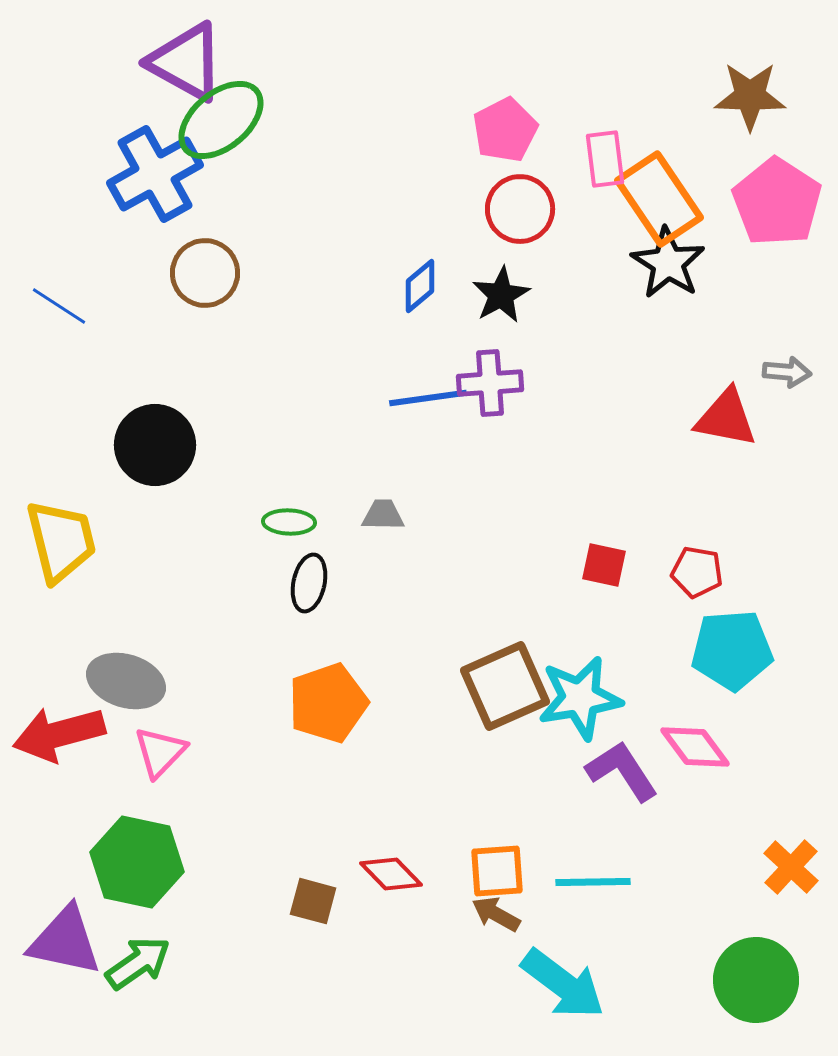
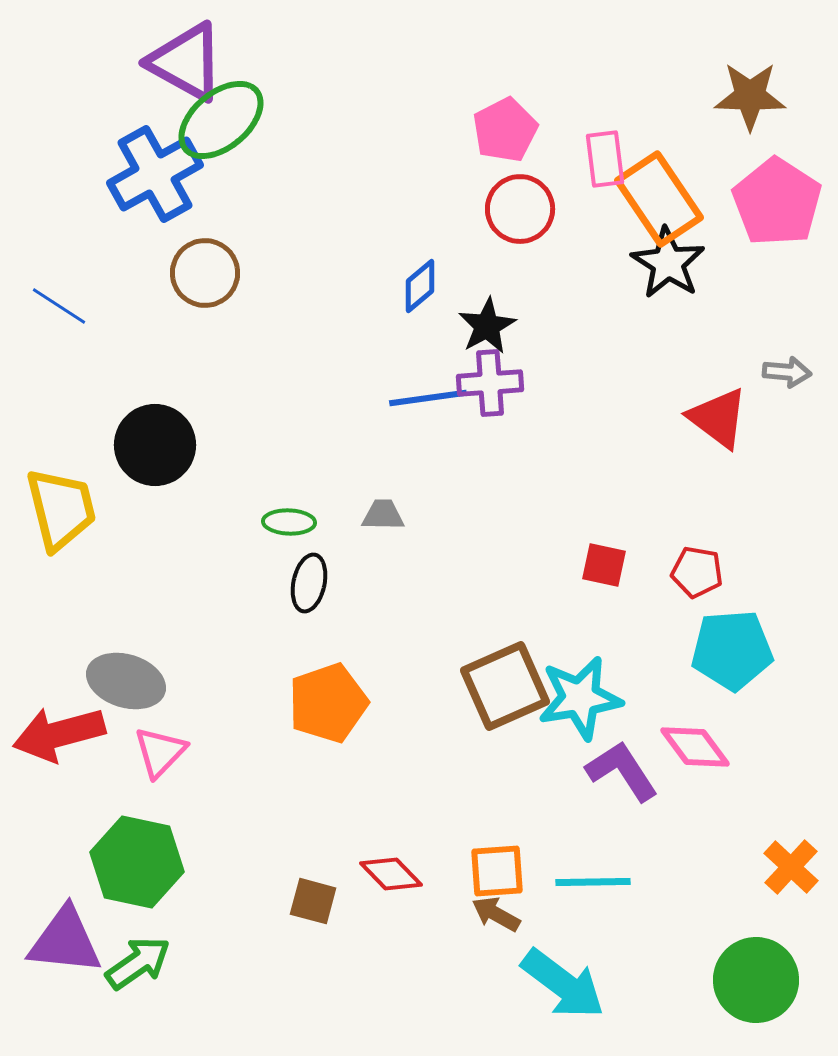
black star at (501, 295): moved 14 px left, 31 px down
red triangle at (726, 418): moved 8 px left; rotated 26 degrees clockwise
yellow trapezoid at (61, 541): moved 32 px up
purple triangle at (65, 941): rotated 6 degrees counterclockwise
